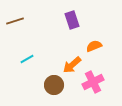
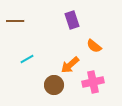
brown line: rotated 18 degrees clockwise
orange semicircle: rotated 119 degrees counterclockwise
orange arrow: moved 2 px left
pink cross: rotated 15 degrees clockwise
